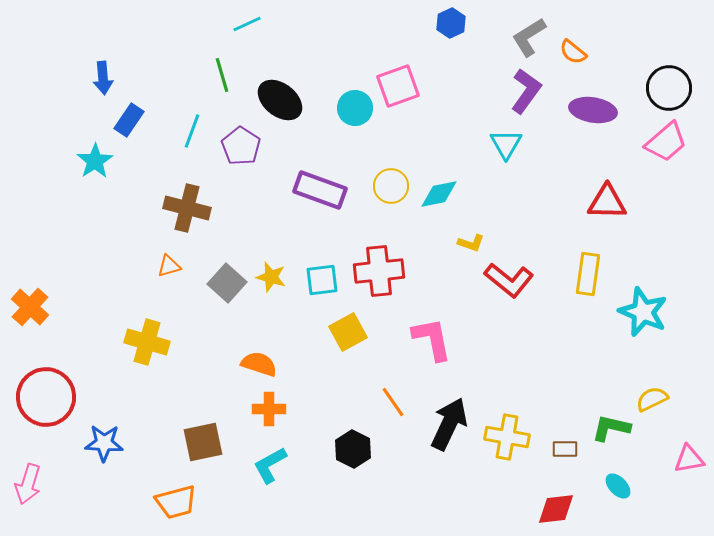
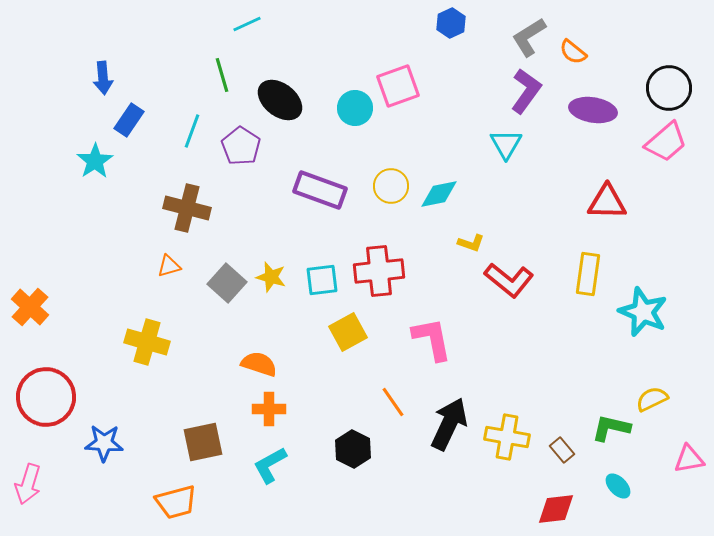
brown rectangle at (565, 449): moved 3 px left, 1 px down; rotated 50 degrees clockwise
